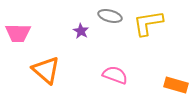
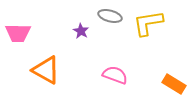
orange triangle: rotated 12 degrees counterclockwise
orange rectangle: moved 2 px left, 1 px up; rotated 15 degrees clockwise
